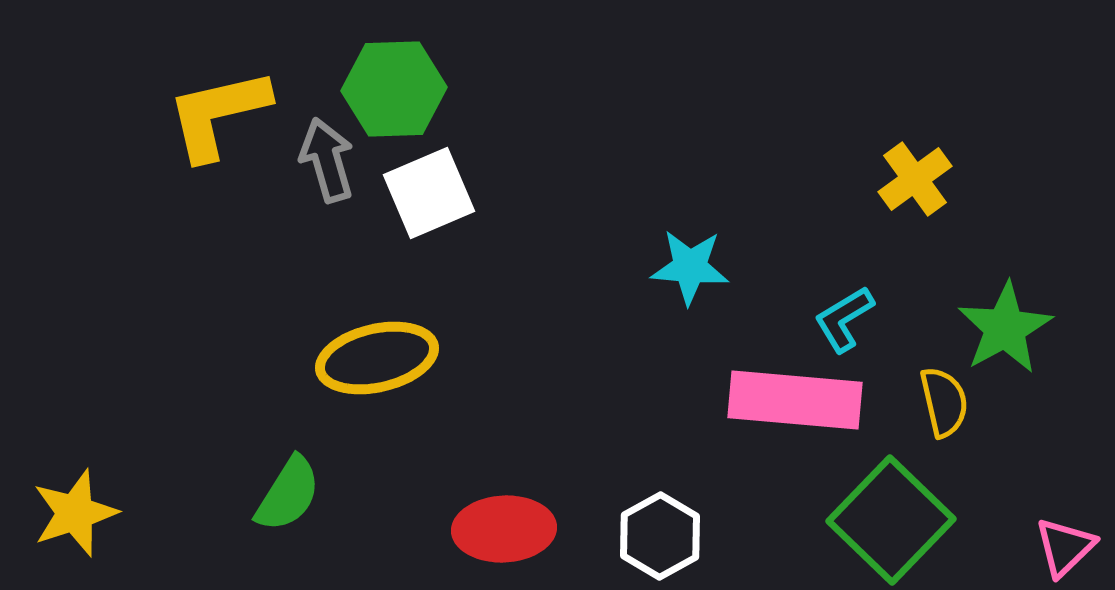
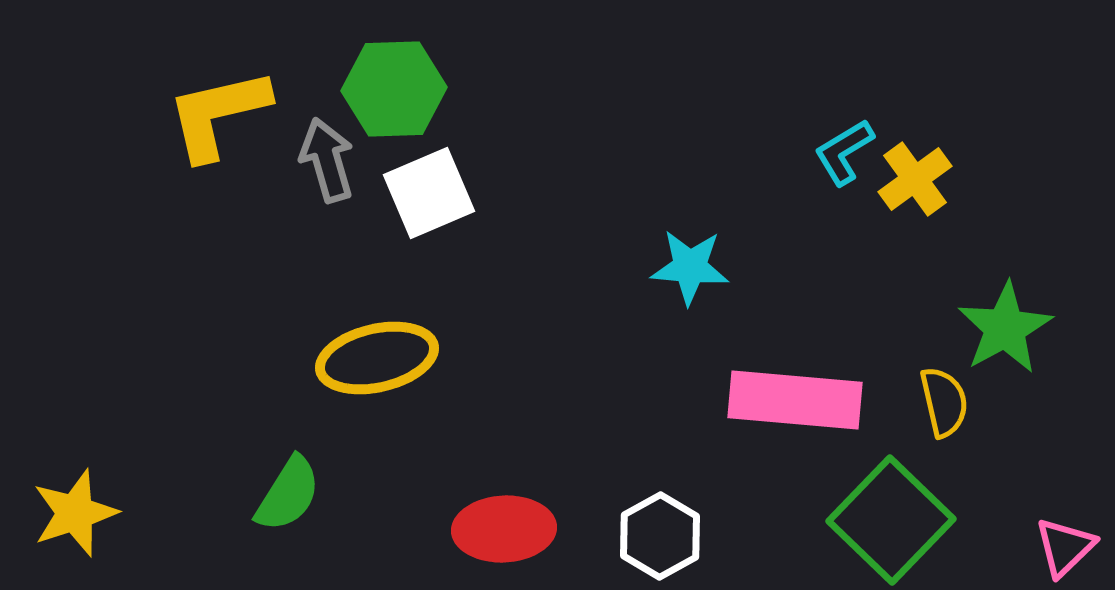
cyan L-shape: moved 167 px up
